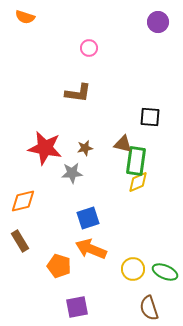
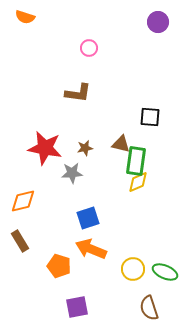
brown triangle: moved 2 px left
